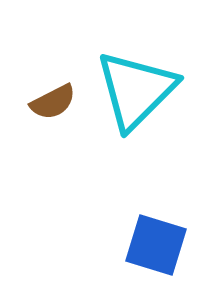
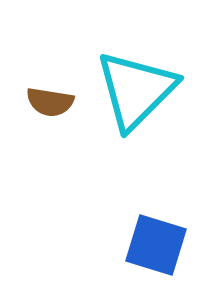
brown semicircle: moved 3 px left; rotated 36 degrees clockwise
